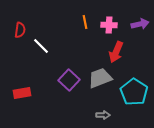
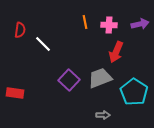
white line: moved 2 px right, 2 px up
red rectangle: moved 7 px left; rotated 18 degrees clockwise
